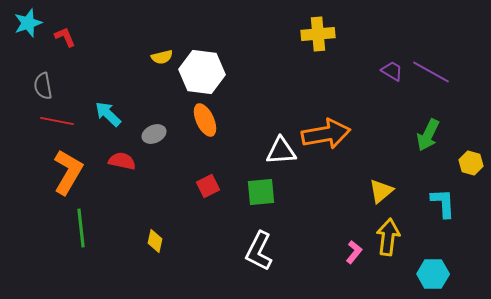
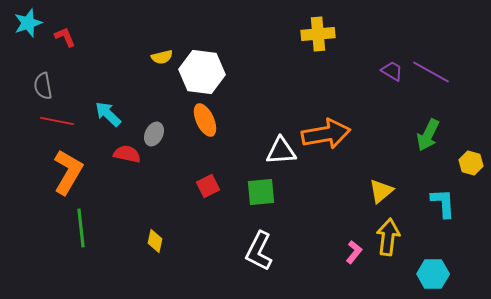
gray ellipse: rotated 40 degrees counterclockwise
red semicircle: moved 5 px right, 7 px up
